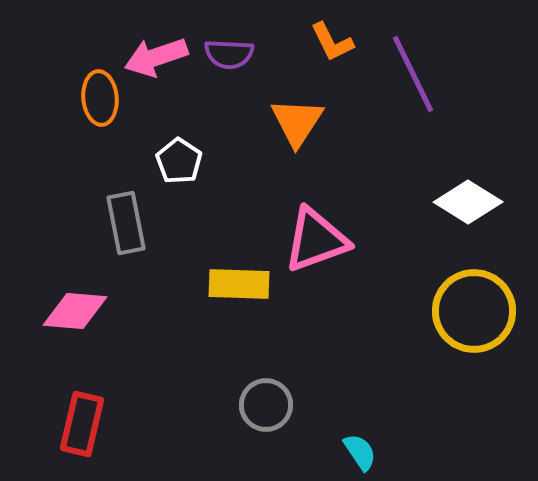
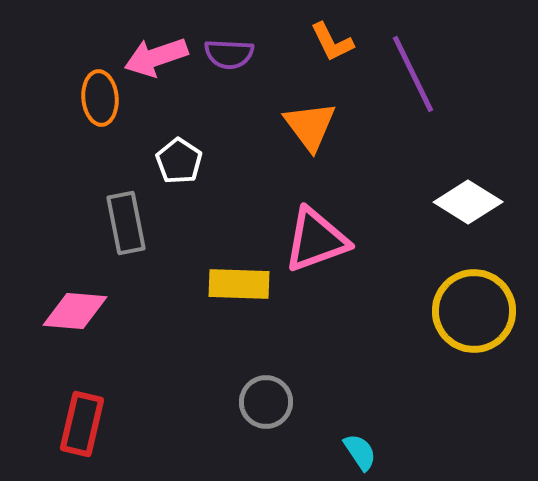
orange triangle: moved 13 px right, 4 px down; rotated 10 degrees counterclockwise
gray circle: moved 3 px up
